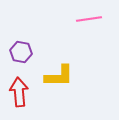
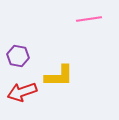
purple hexagon: moved 3 px left, 4 px down
red arrow: moved 3 px right; rotated 104 degrees counterclockwise
